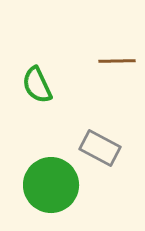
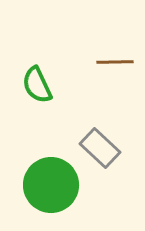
brown line: moved 2 px left, 1 px down
gray rectangle: rotated 15 degrees clockwise
